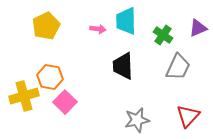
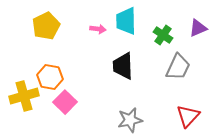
gray star: moved 7 px left
